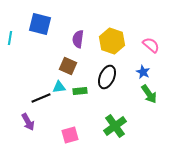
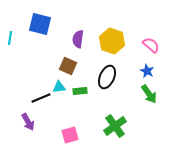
blue star: moved 4 px right, 1 px up
